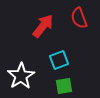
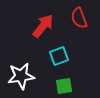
cyan square: moved 4 px up
white star: rotated 24 degrees clockwise
